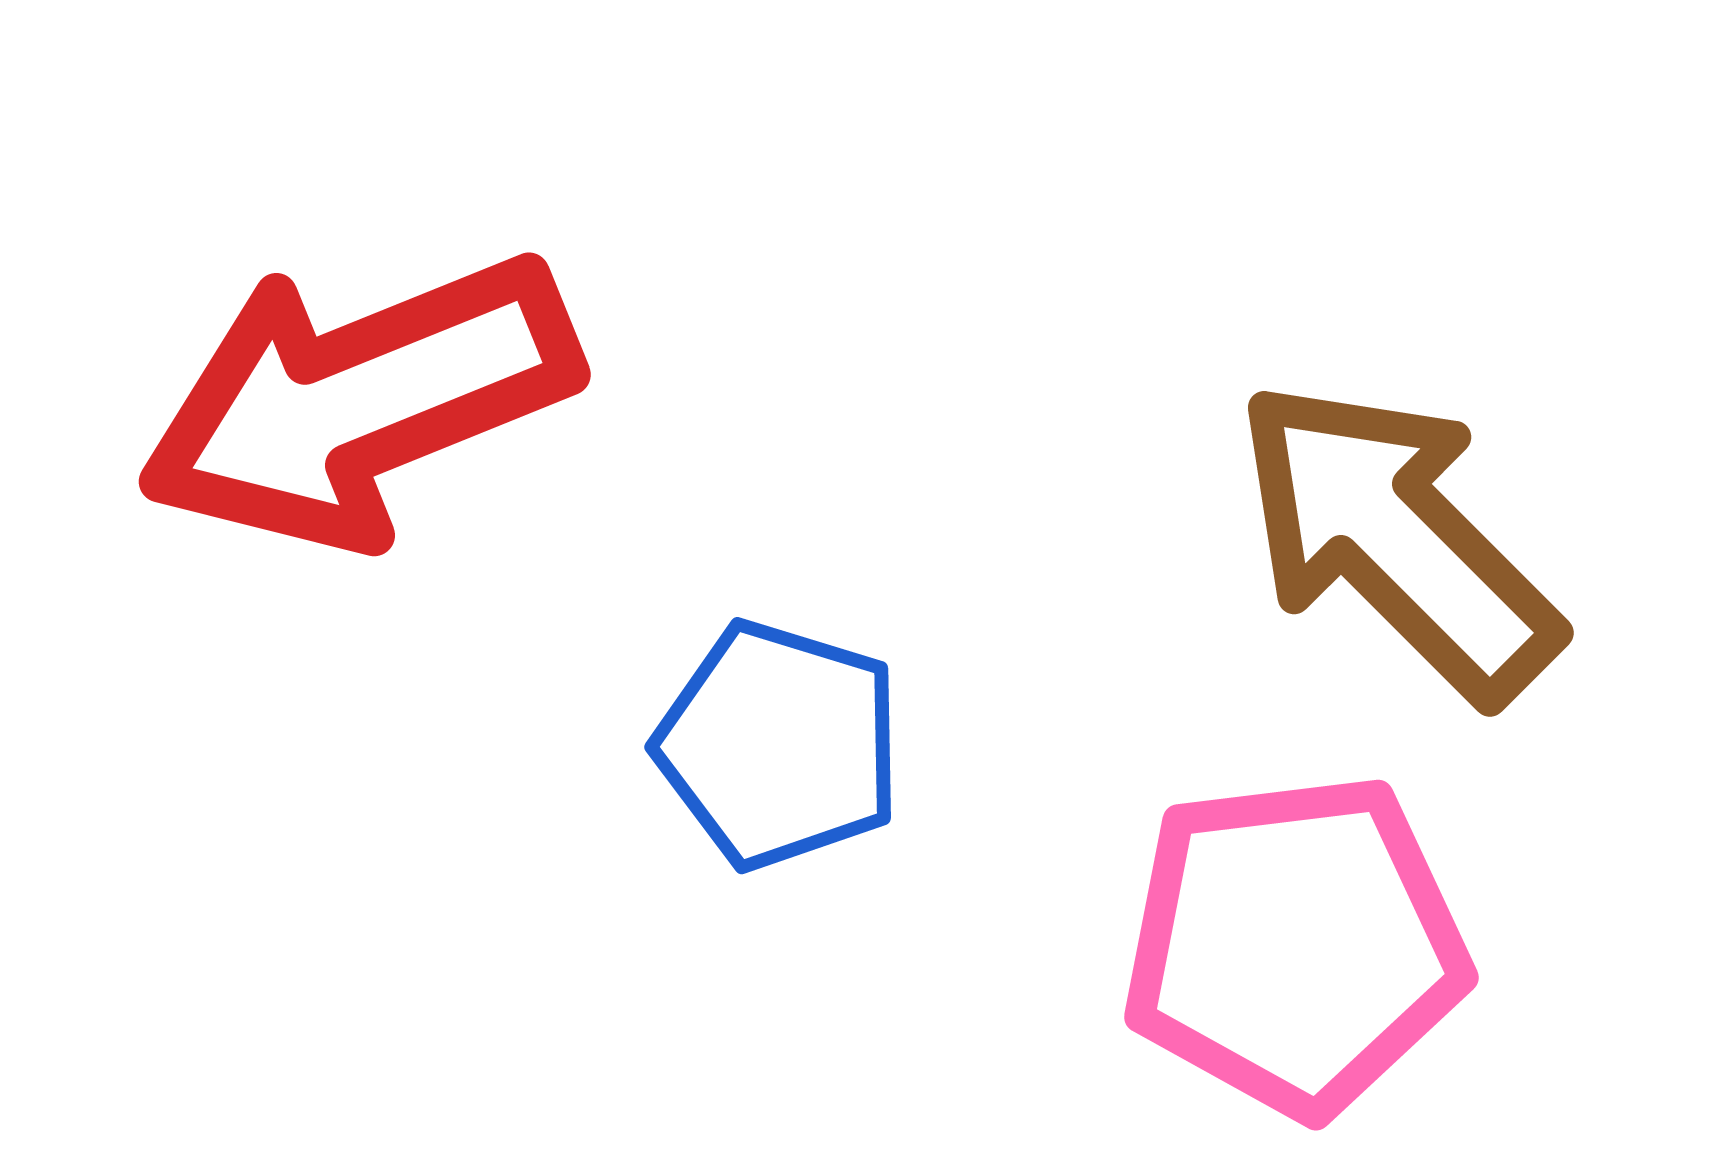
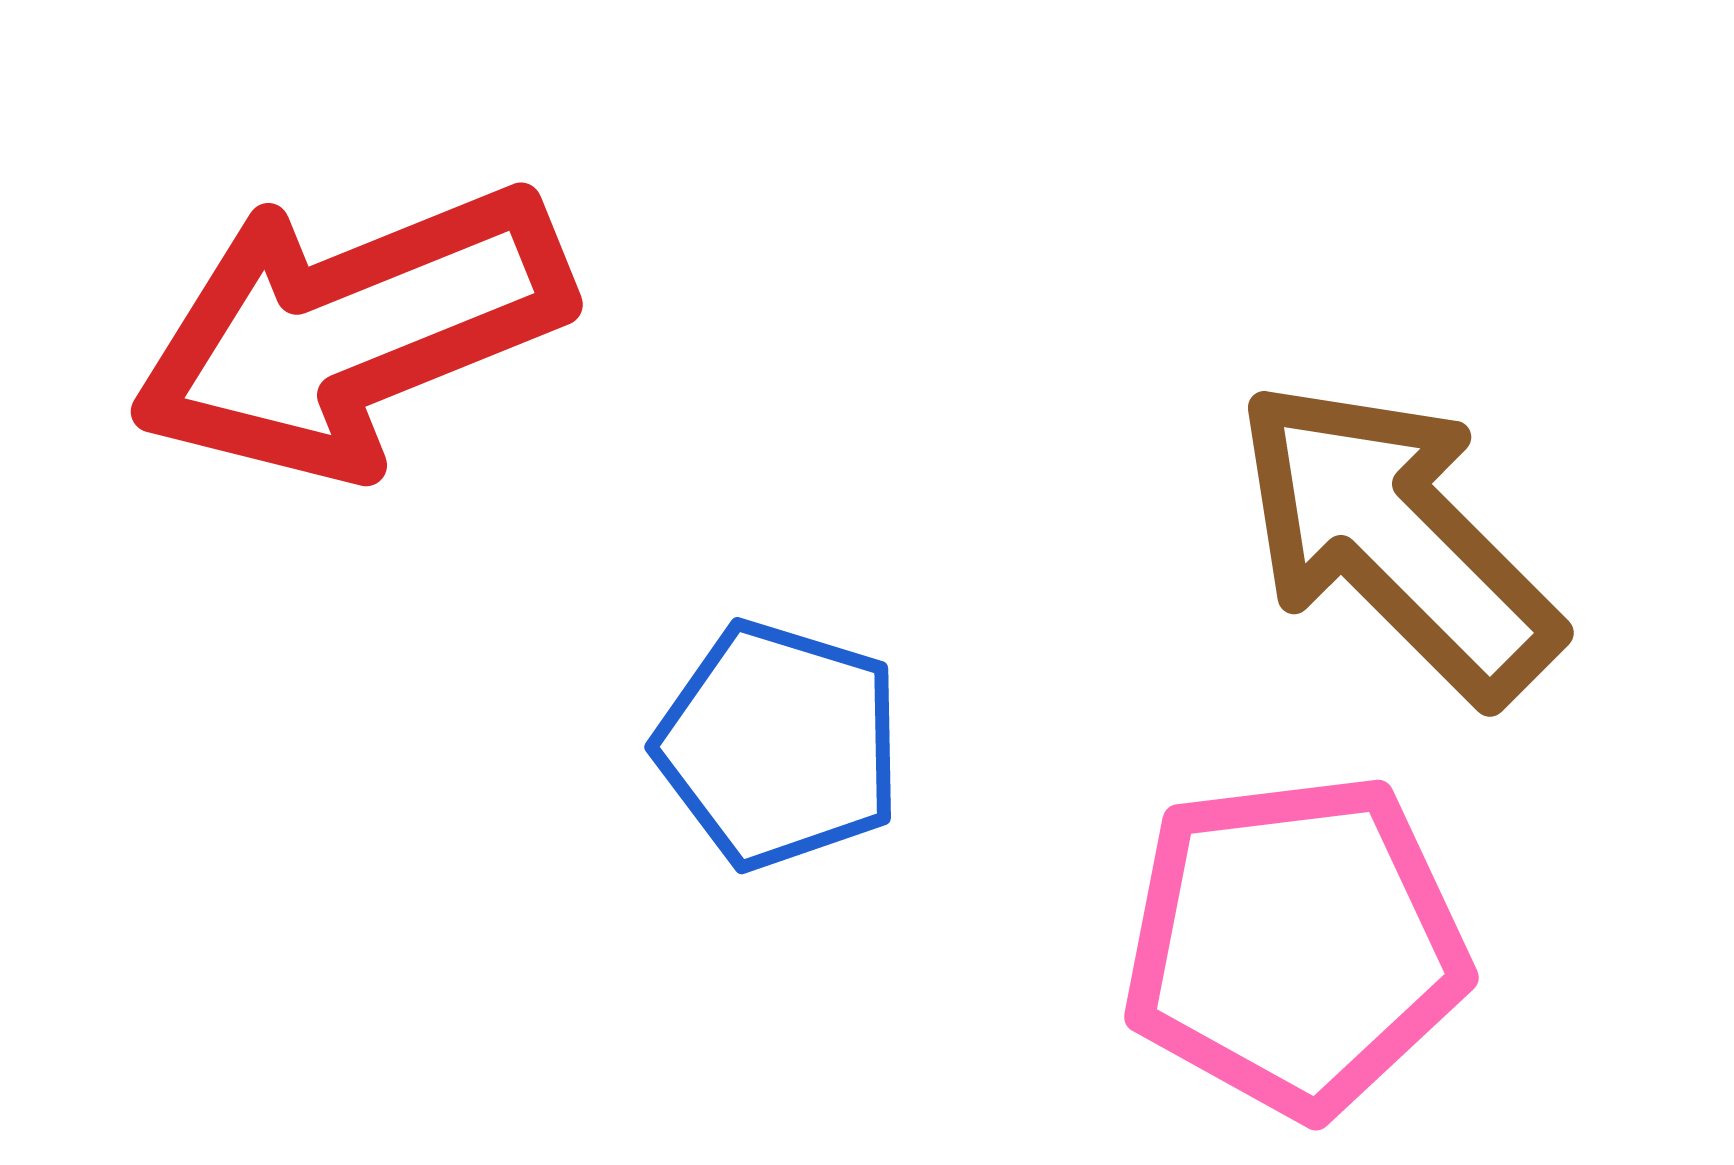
red arrow: moved 8 px left, 70 px up
